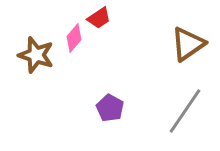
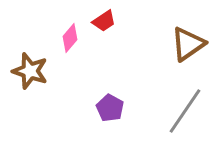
red trapezoid: moved 5 px right, 3 px down
pink diamond: moved 4 px left
brown star: moved 6 px left, 16 px down
